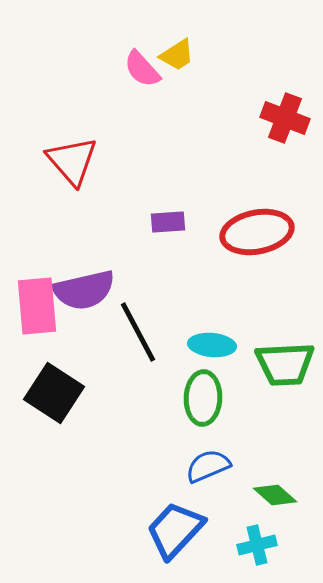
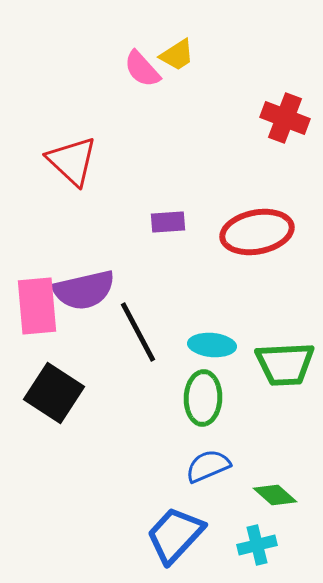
red triangle: rotated 6 degrees counterclockwise
blue trapezoid: moved 5 px down
